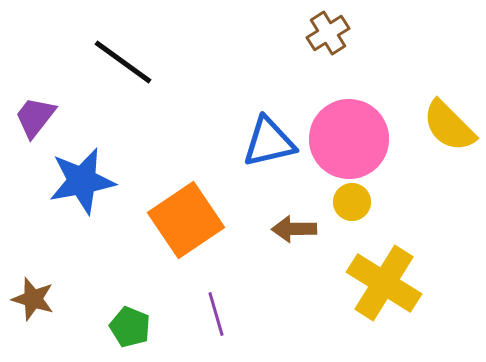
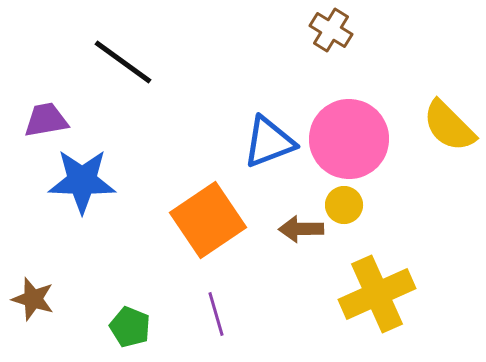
brown cross: moved 3 px right, 3 px up; rotated 27 degrees counterclockwise
purple trapezoid: moved 11 px right, 3 px down; rotated 42 degrees clockwise
blue triangle: rotated 8 degrees counterclockwise
blue star: rotated 12 degrees clockwise
yellow circle: moved 8 px left, 3 px down
orange square: moved 22 px right
brown arrow: moved 7 px right
yellow cross: moved 7 px left, 11 px down; rotated 34 degrees clockwise
